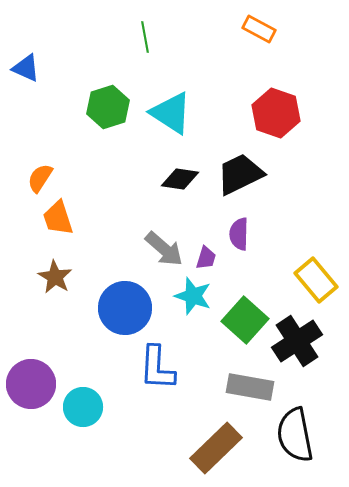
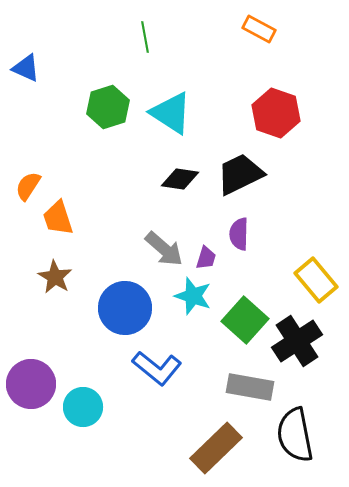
orange semicircle: moved 12 px left, 8 px down
blue L-shape: rotated 54 degrees counterclockwise
